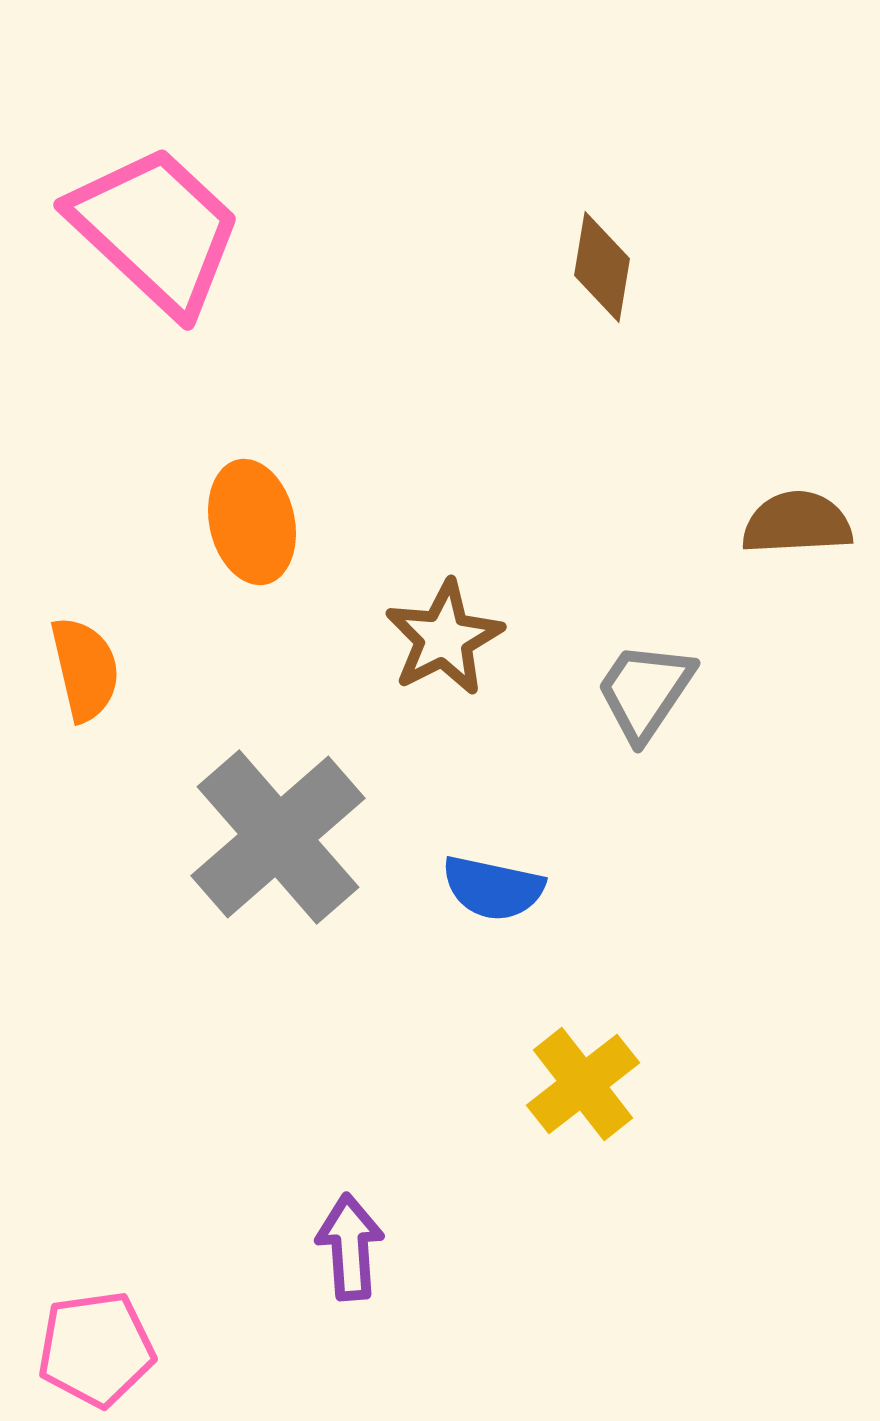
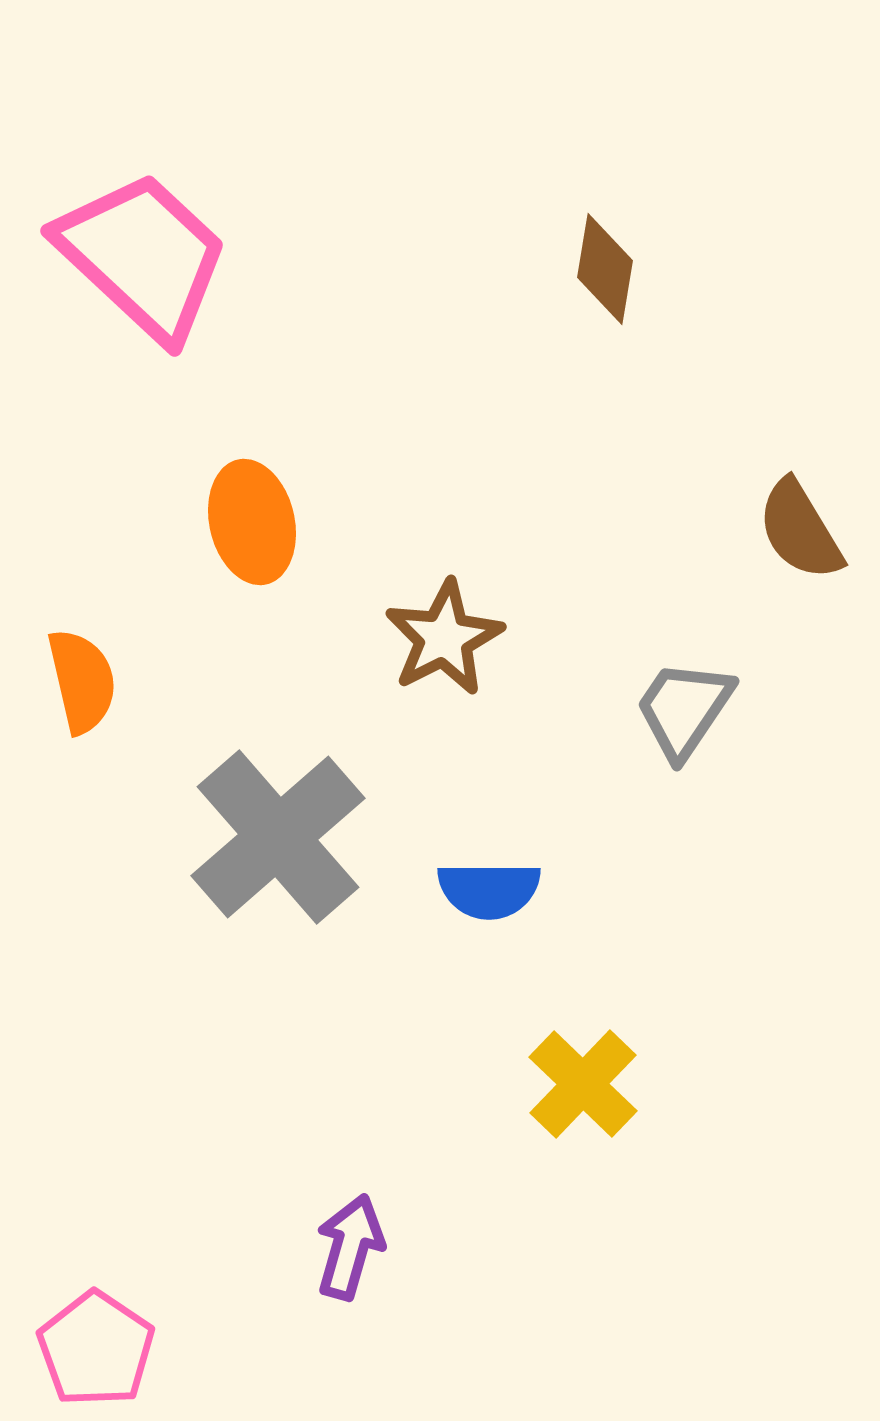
pink trapezoid: moved 13 px left, 26 px down
brown diamond: moved 3 px right, 2 px down
brown semicircle: moved 3 px right, 7 px down; rotated 118 degrees counterclockwise
orange semicircle: moved 3 px left, 12 px down
gray trapezoid: moved 39 px right, 18 px down
blue semicircle: moved 4 px left, 2 px down; rotated 12 degrees counterclockwise
yellow cross: rotated 8 degrees counterclockwise
purple arrow: rotated 20 degrees clockwise
pink pentagon: rotated 30 degrees counterclockwise
